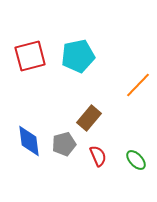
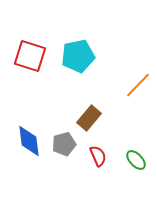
red square: rotated 32 degrees clockwise
